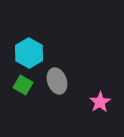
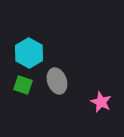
green square: rotated 12 degrees counterclockwise
pink star: moved 1 px right; rotated 15 degrees counterclockwise
